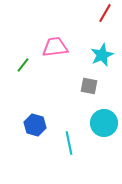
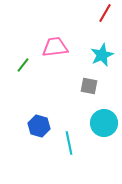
blue hexagon: moved 4 px right, 1 px down
